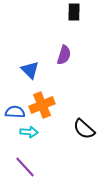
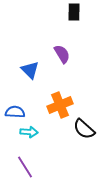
purple semicircle: moved 2 px left, 1 px up; rotated 48 degrees counterclockwise
orange cross: moved 18 px right
purple line: rotated 10 degrees clockwise
